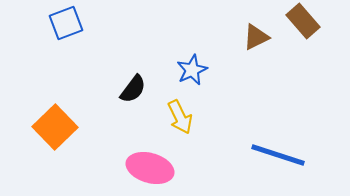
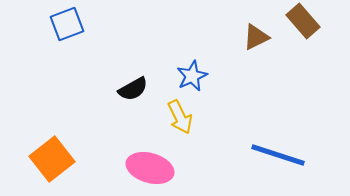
blue square: moved 1 px right, 1 px down
blue star: moved 6 px down
black semicircle: rotated 24 degrees clockwise
orange square: moved 3 px left, 32 px down; rotated 6 degrees clockwise
